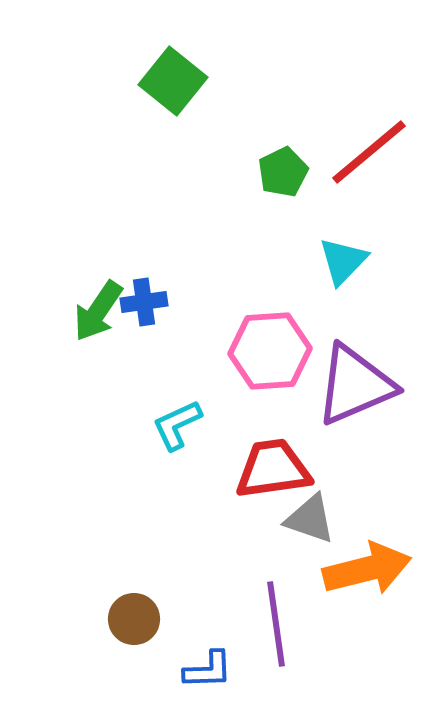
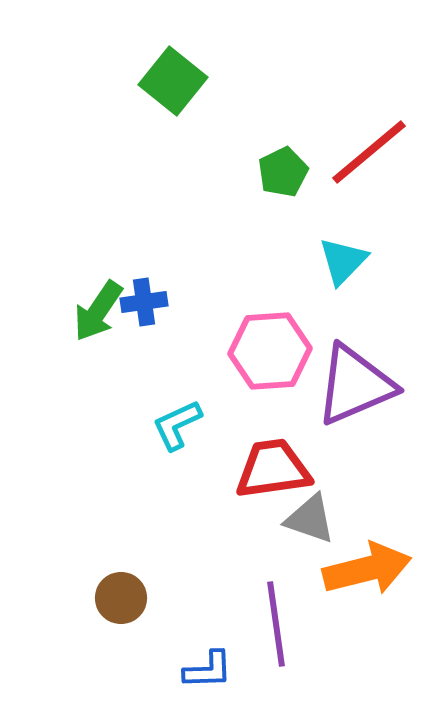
brown circle: moved 13 px left, 21 px up
